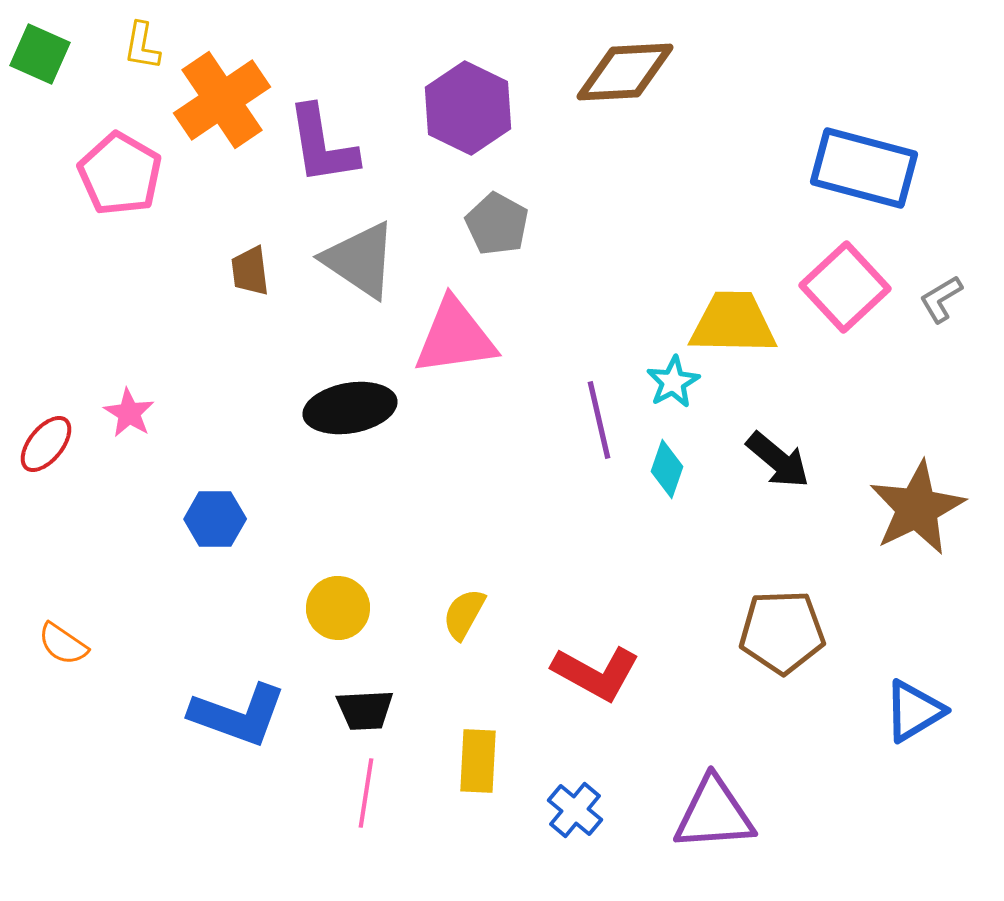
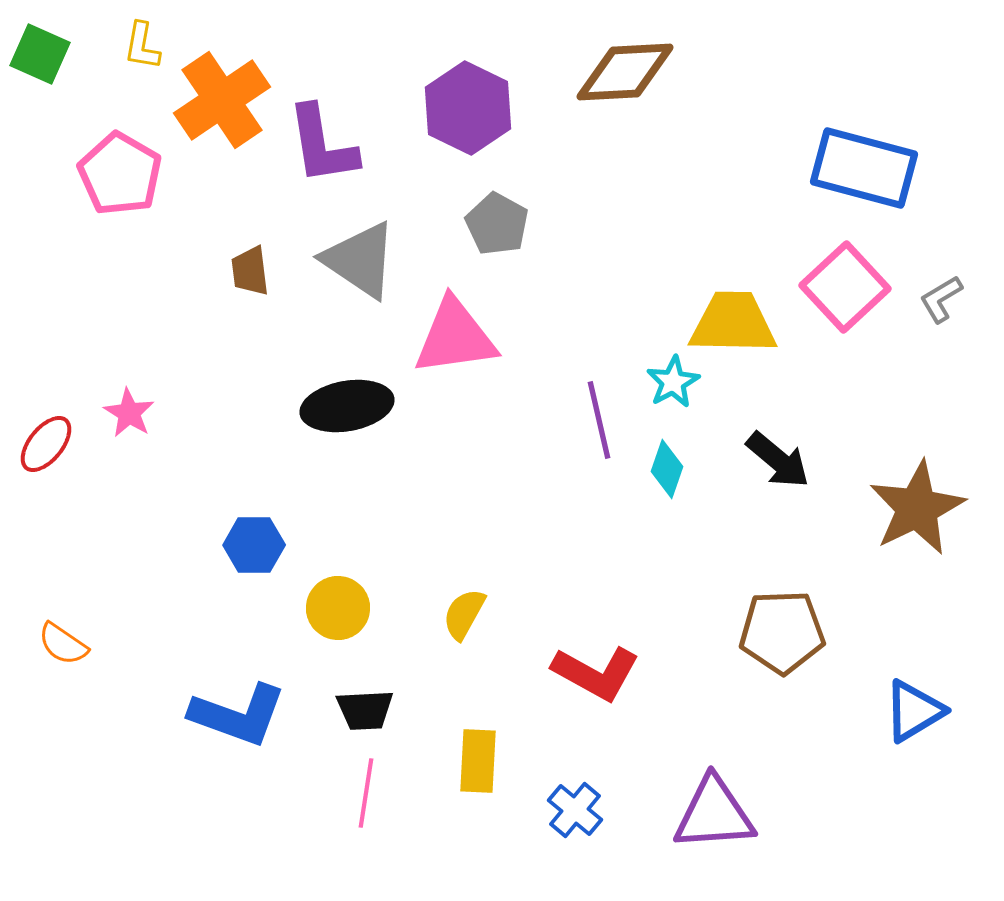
black ellipse: moved 3 px left, 2 px up
blue hexagon: moved 39 px right, 26 px down
